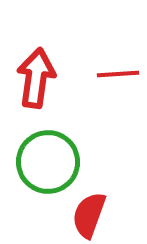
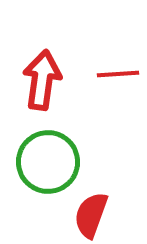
red arrow: moved 6 px right, 2 px down
red semicircle: moved 2 px right
